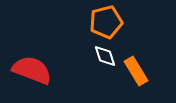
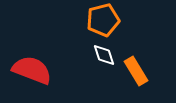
orange pentagon: moved 3 px left, 2 px up
white diamond: moved 1 px left, 1 px up
